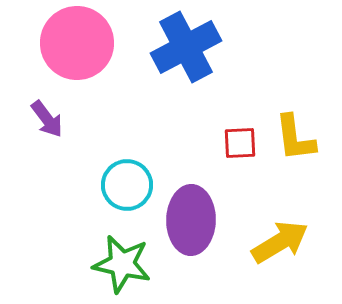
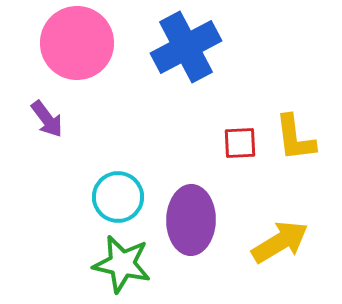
cyan circle: moved 9 px left, 12 px down
